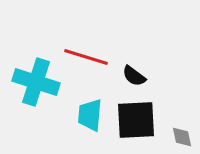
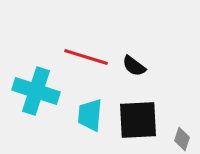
black semicircle: moved 10 px up
cyan cross: moved 9 px down
black square: moved 2 px right
gray diamond: moved 2 px down; rotated 30 degrees clockwise
